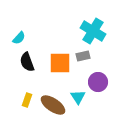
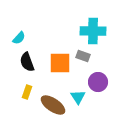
cyan cross: rotated 30 degrees counterclockwise
gray rectangle: rotated 32 degrees clockwise
yellow rectangle: moved 8 px up
